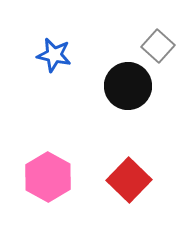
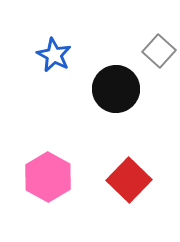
gray square: moved 1 px right, 5 px down
blue star: rotated 16 degrees clockwise
black circle: moved 12 px left, 3 px down
